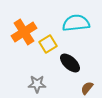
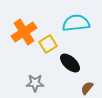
gray star: moved 2 px left, 1 px up
